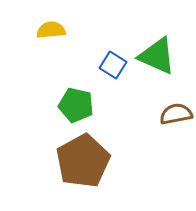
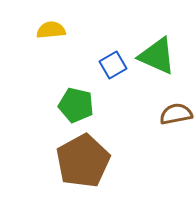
blue square: rotated 28 degrees clockwise
